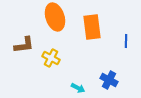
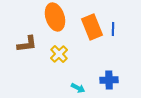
orange rectangle: rotated 15 degrees counterclockwise
blue line: moved 13 px left, 12 px up
brown L-shape: moved 3 px right, 1 px up
yellow cross: moved 8 px right, 4 px up; rotated 18 degrees clockwise
blue cross: rotated 30 degrees counterclockwise
